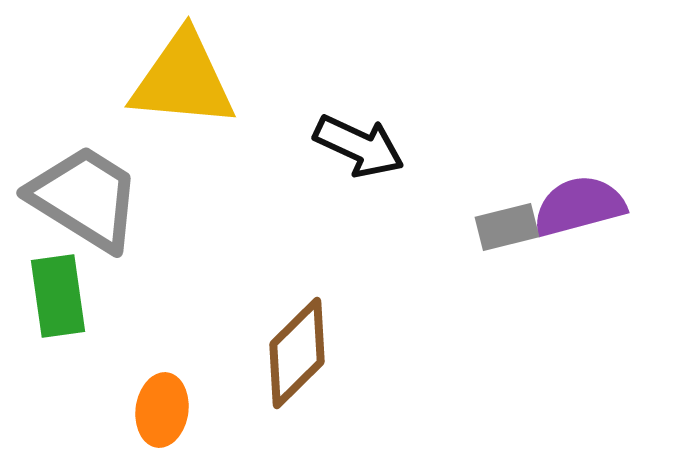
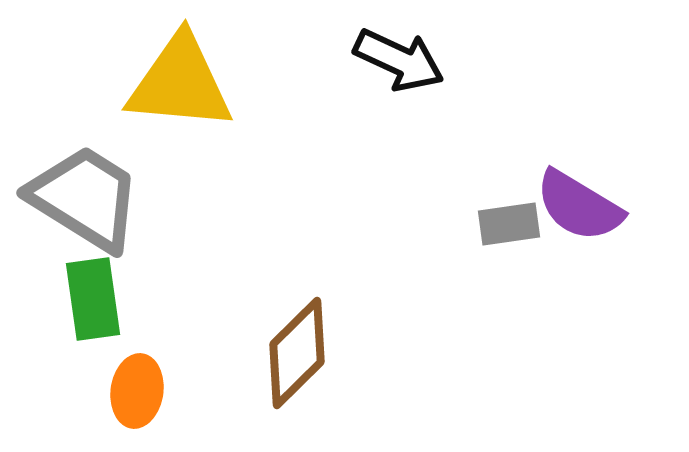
yellow triangle: moved 3 px left, 3 px down
black arrow: moved 40 px right, 86 px up
purple semicircle: rotated 134 degrees counterclockwise
gray rectangle: moved 2 px right, 3 px up; rotated 6 degrees clockwise
green rectangle: moved 35 px right, 3 px down
orange ellipse: moved 25 px left, 19 px up
